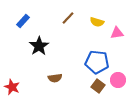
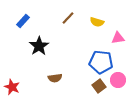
pink triangle: moved 1 px right, 5 px down
blue pentagon: moved 4 px right
brown square: moved 1 px right; rotated 16 degrees clockwise
